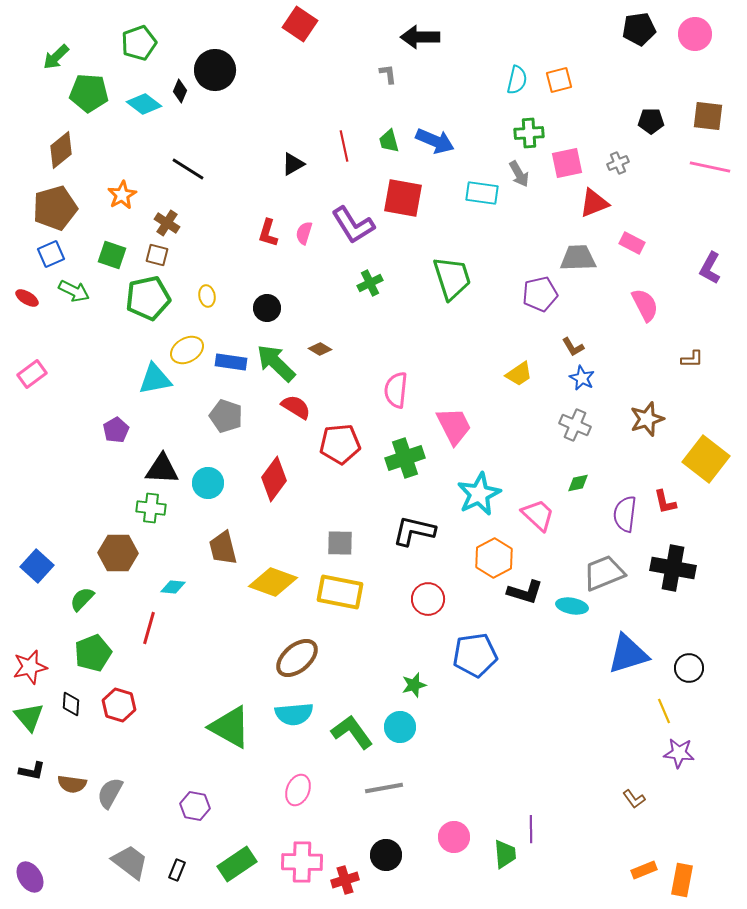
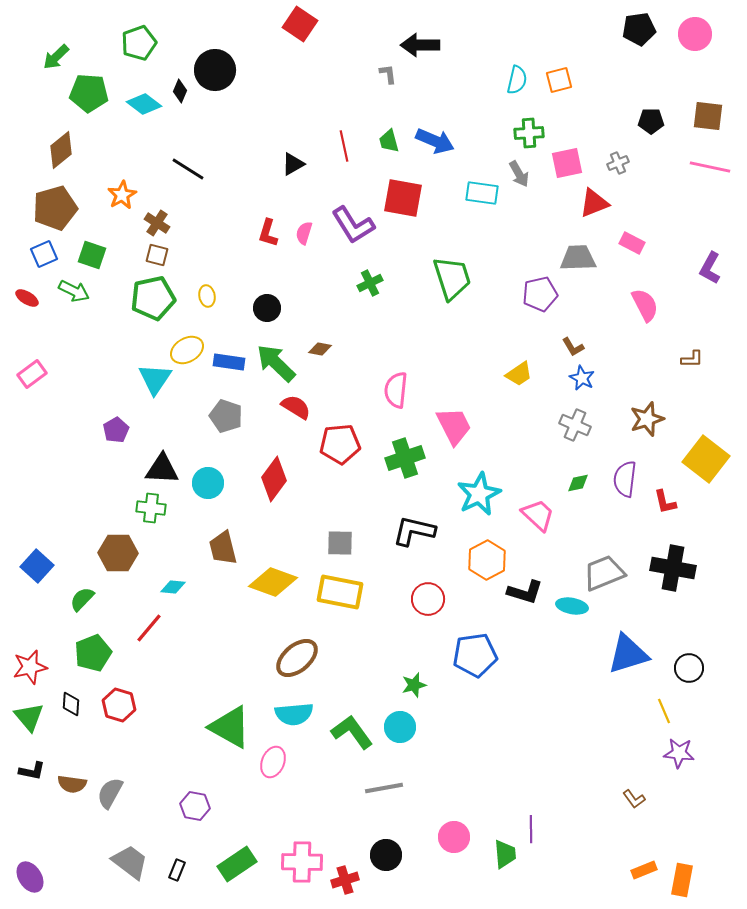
black arrow at (420, 37): moved 8 px down
brown cross at (167, 223): moved 10 px left
blue square at (51, 254): moved 7 px left
green square at (112, 255): moved 20 px left
green pentagon at (148, 298): moved 5 px right
brown diamond at (320, 349): rotated 20 degrees counterclockwise
blue rectangle at (231, 362): moved 2 px left
cyan triangle at (155, 379): rotated 45 degrees counterclockwise
purple semicircle at (625, 514): moved 35 px up
orange hexagon at (494, 558): moved 7 px left, 2 px down
red line at (149, 628): rotated 24 degrees clockwise
pink ellipse at (298, 790): moved 25 px left, 28 px up
